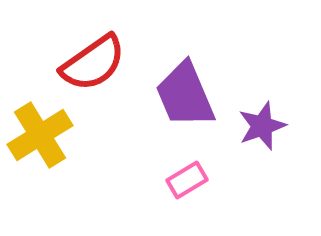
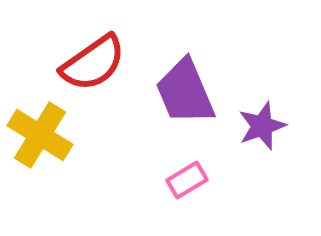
purple trapezoid: moved 3 px up
yellow cross: rotated 26 degrees counterclockwise
